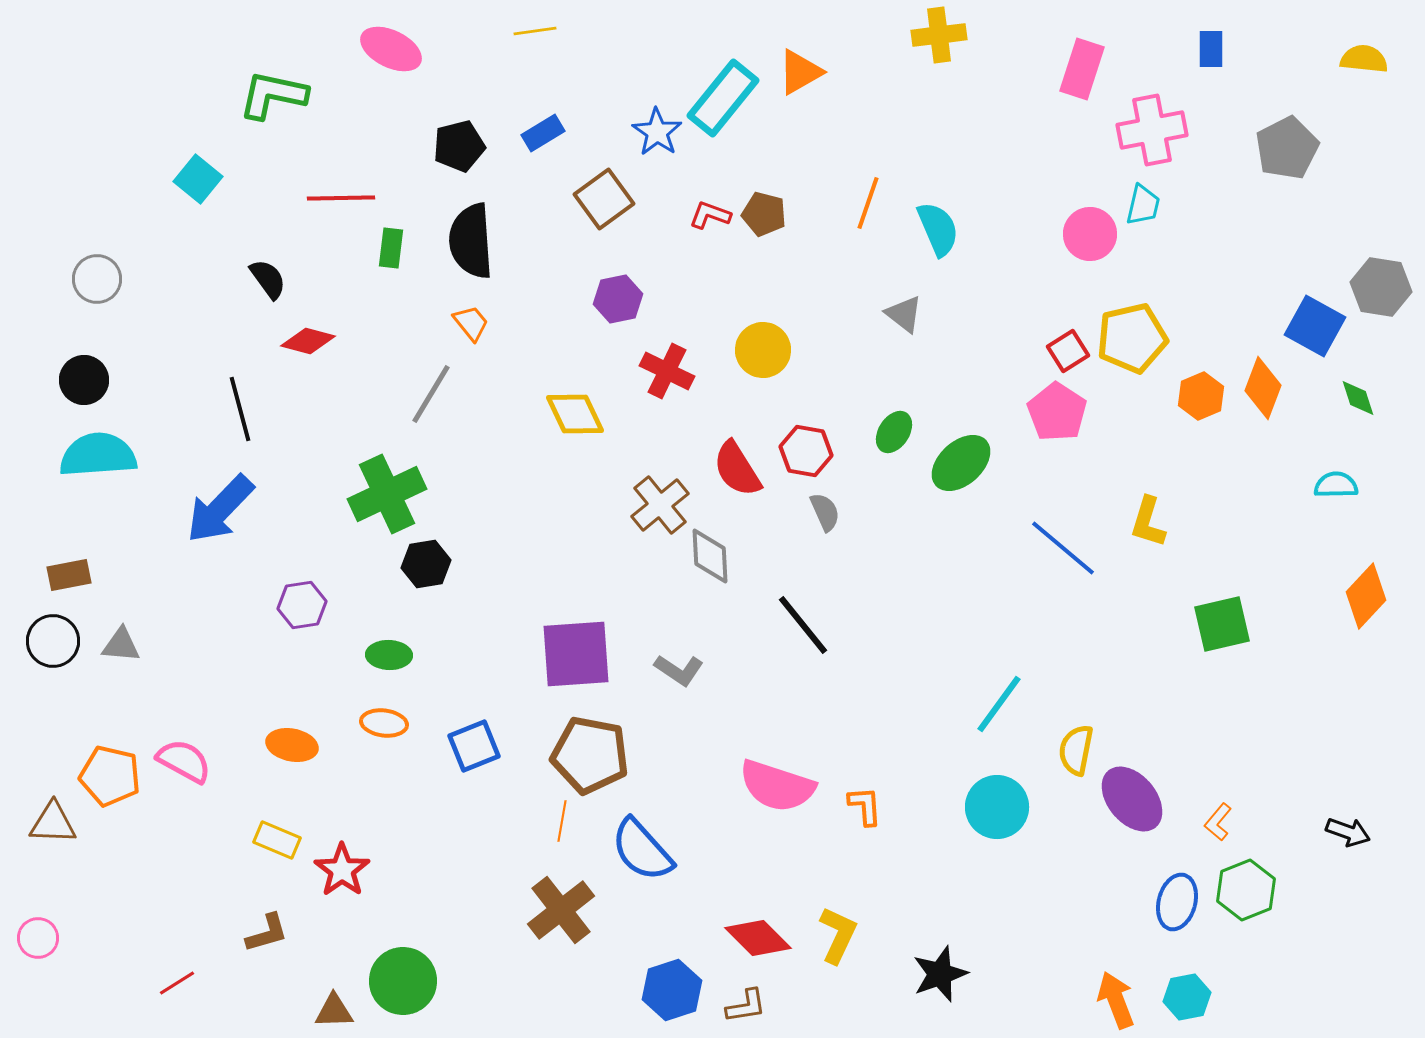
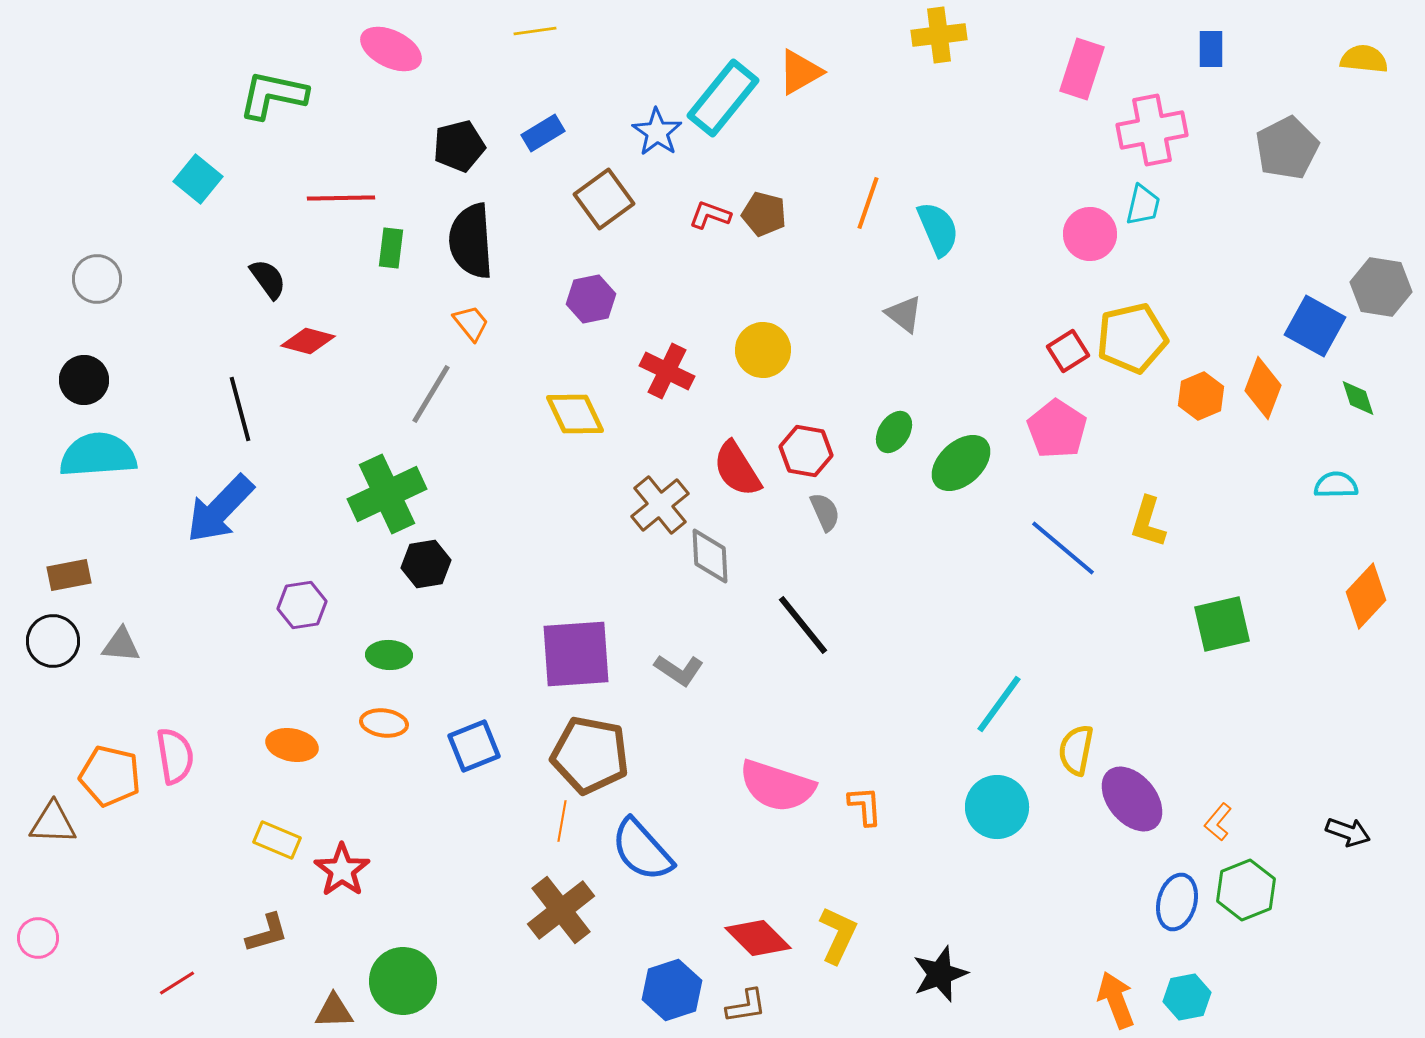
purple hexagon at (618, 299): moved 27 px left
pink pentagon at (1057, 412): moved 17 px down
pink semicircle at (184, 761): moved 9 px left, 5 px up; rotated 52 degrees clockwise
